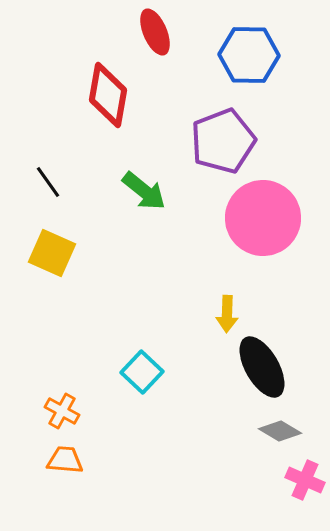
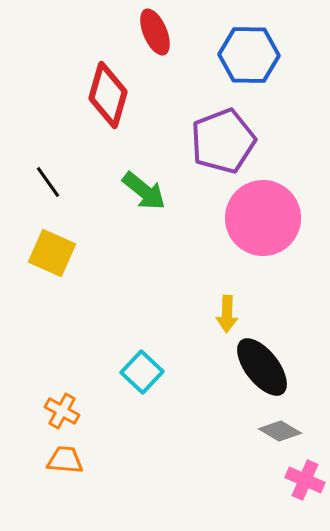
red diamond: rotated 6 degrees clockwise
black ellipse: rotated 8 degrees counterclockwise
